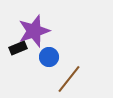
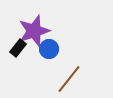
black rectangle: rotated 30 degrees counterclockwise
blue circle: moved 8 px up
